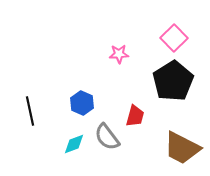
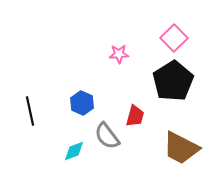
gray semicircle: moved 1 px up
cyan diamond: moved 7 px down
brown trapezoid: moved 1 px left
